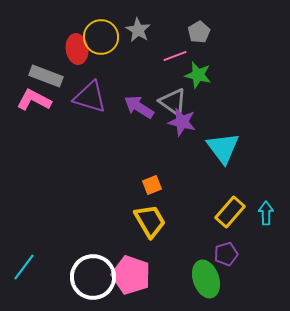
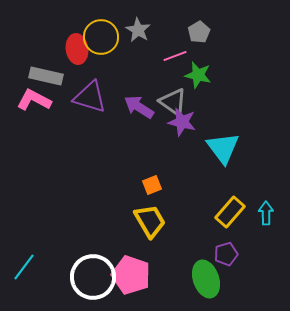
gray rectangle: rotated 8 degrees counterclockwise
